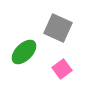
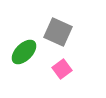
gray square: moved 4 px down
